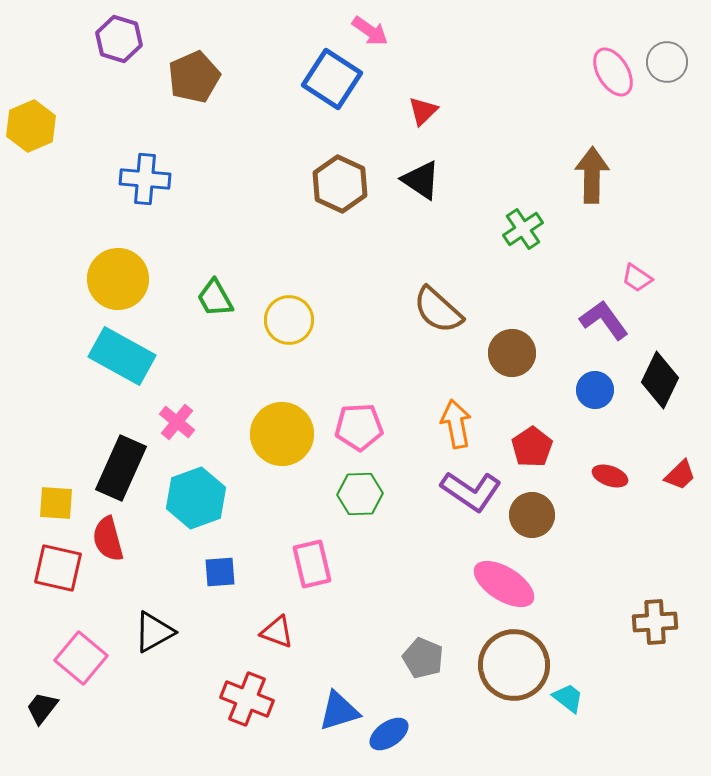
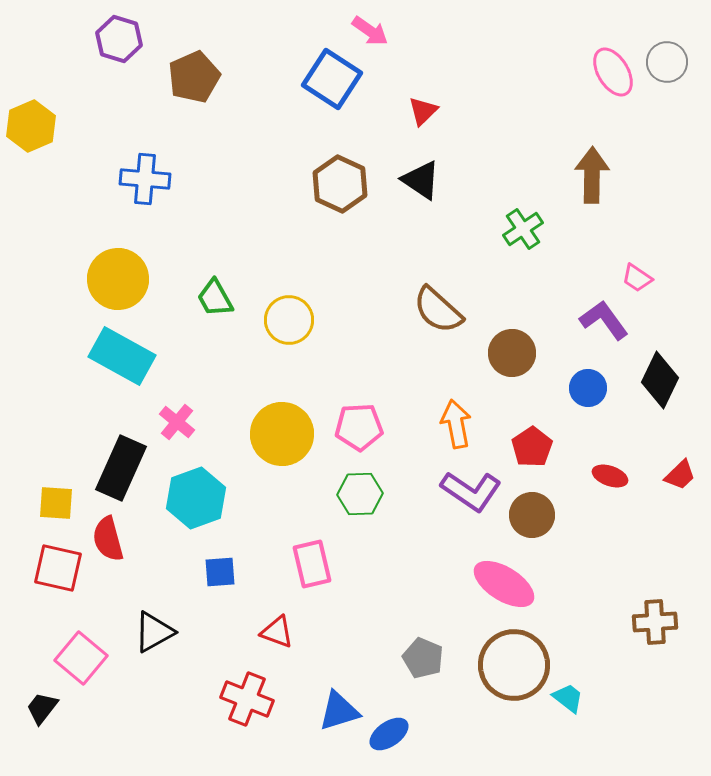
blue circle at (595, 390): moved 7 px left, 2 px up
